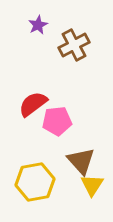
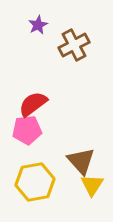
pink pentagon: moved 30 px left, 9 px down
